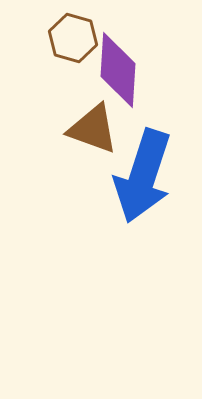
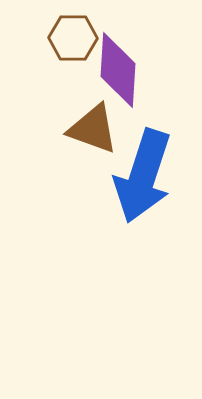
brown hexagon: rotated 15 degrees counterclockwise
